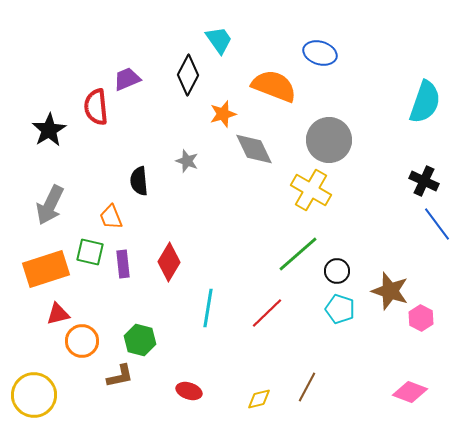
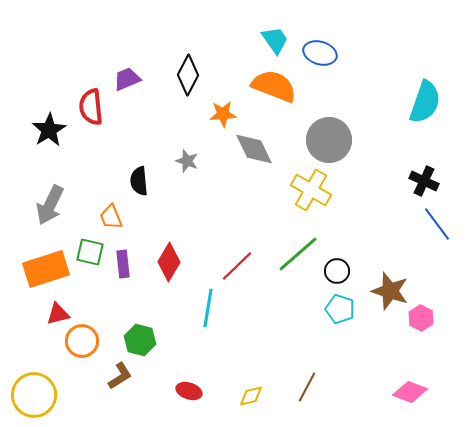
cyan trapezoid: moved 56 px right
red semicircle: moved 5 px left
orange star: rotated 12 degrees clockwise
red line: moved 30 px left, 47 px up
brown L-shape: rotated 20 degrees counterclockwise
yellow diamond: moved 8 px left, 3 px up
